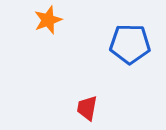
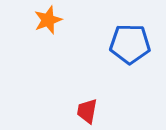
red trapezoid: moved 3 px down
